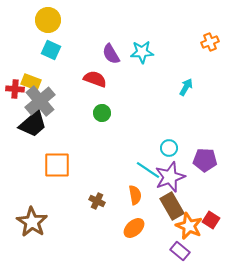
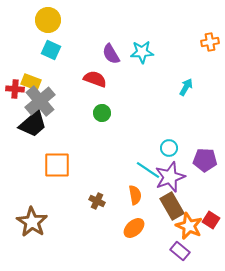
orange cross: rotated 12 degrees clockwise
